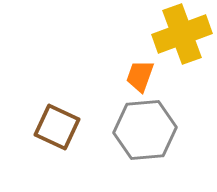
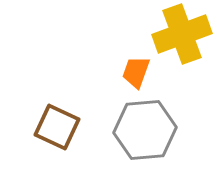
orange trapezoid: moved 4 px left, 4 px up
